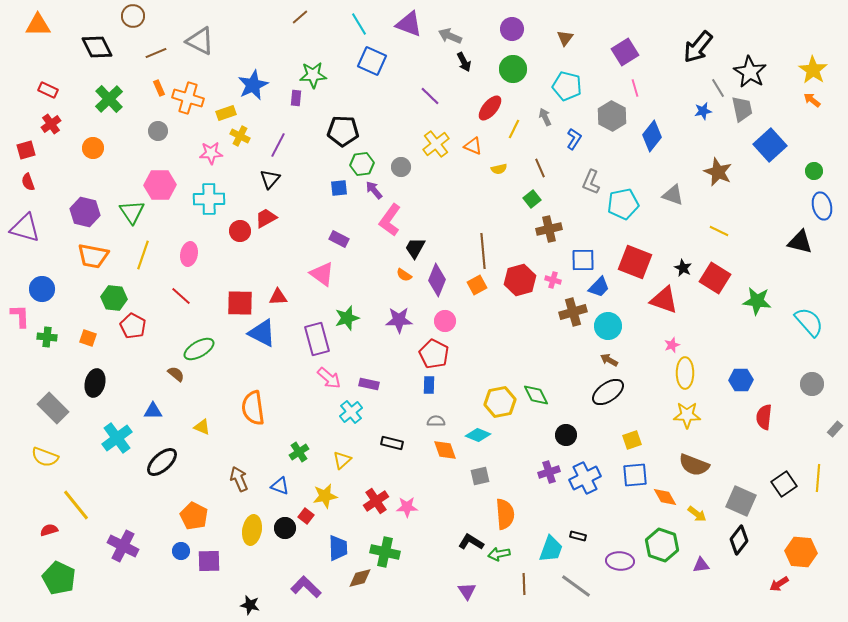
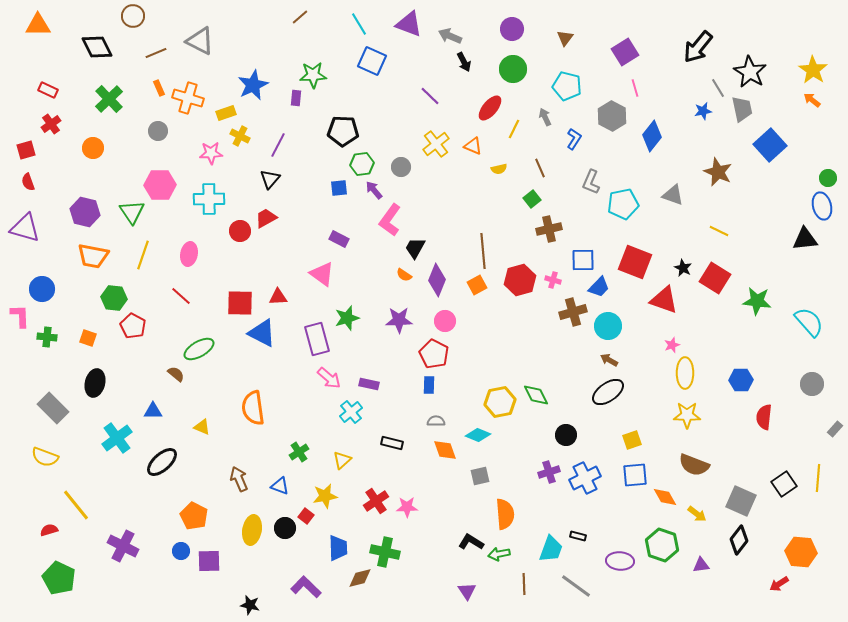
green circle at (814, 171): moved 14 px right, 7 px down
black triangle at (800, 242): moved 5 px right, 3 px up; rotated 20 degrees counterclockwise
